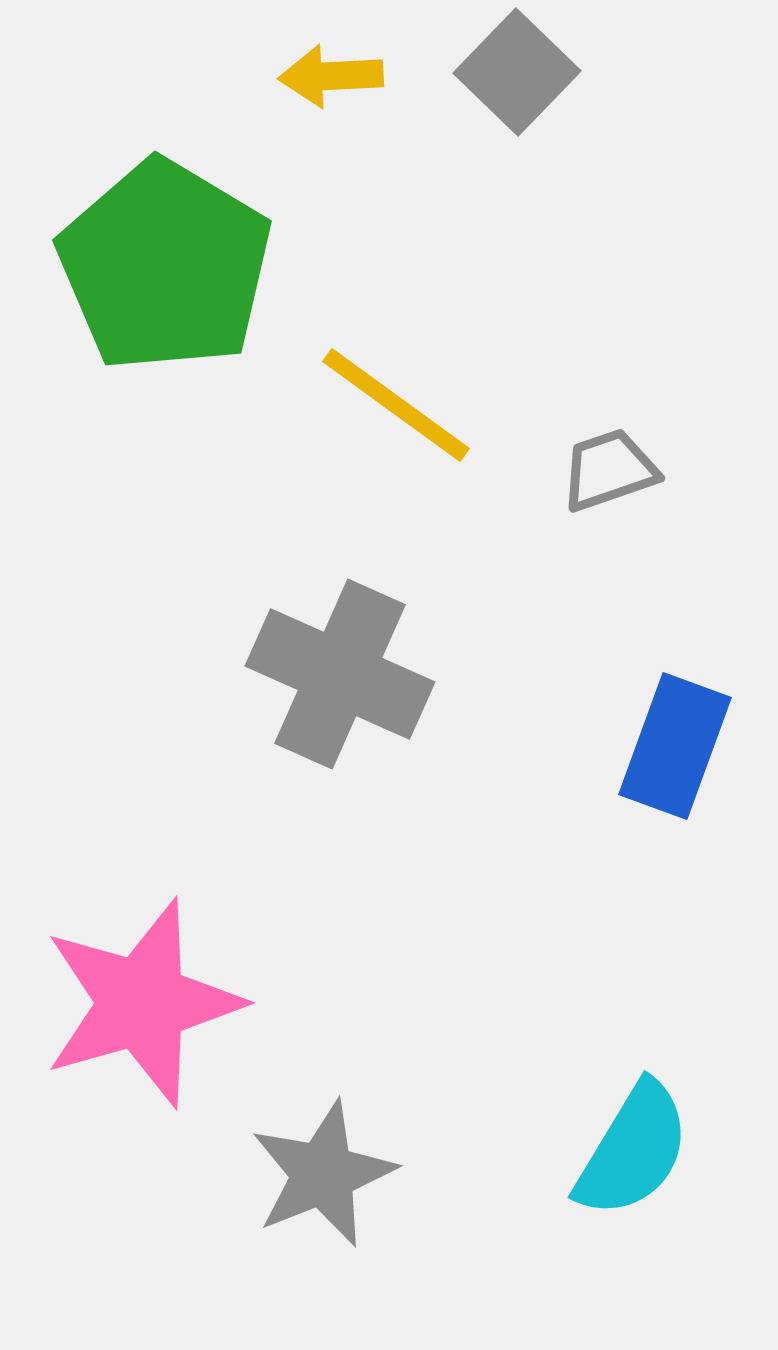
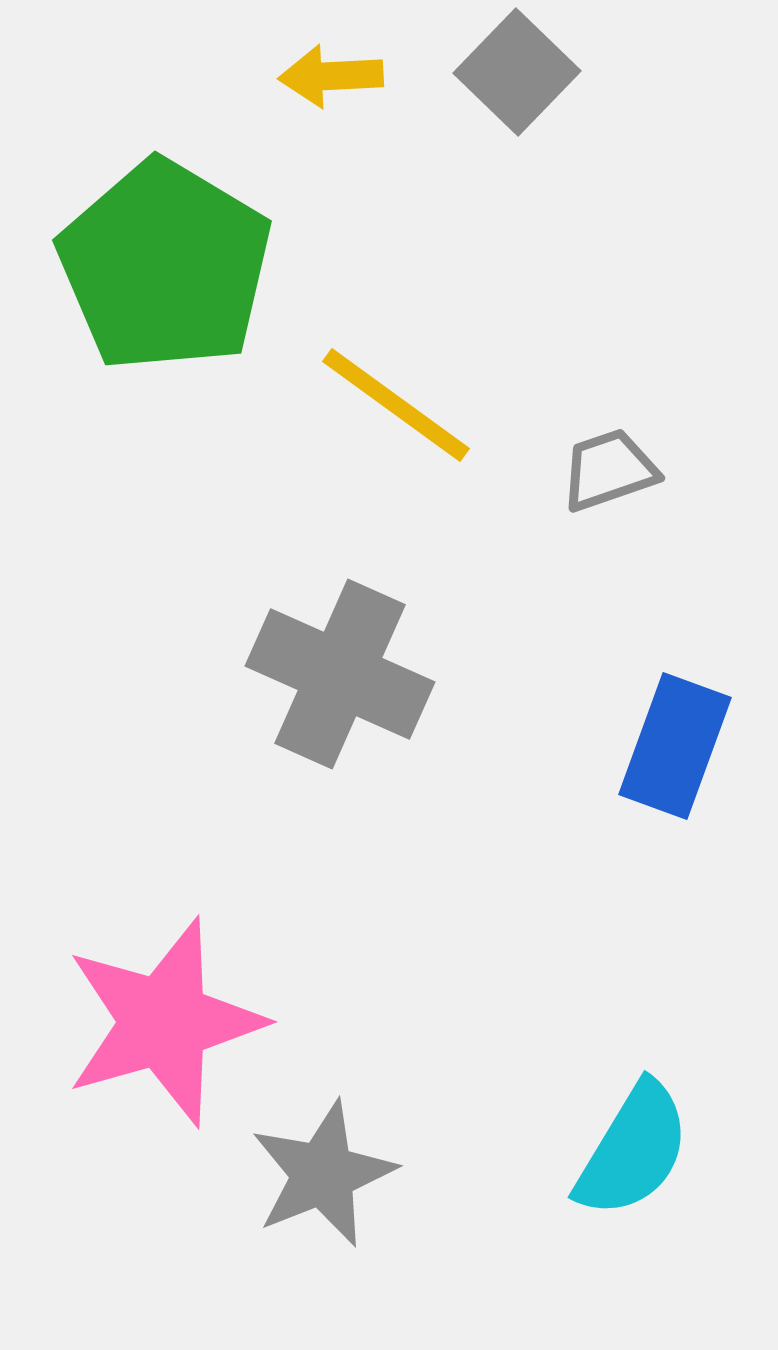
pink star: moved 22 px right, 19 px down
